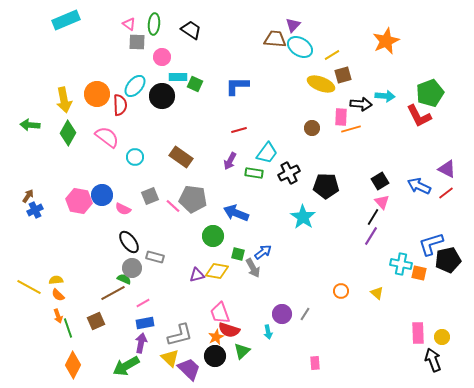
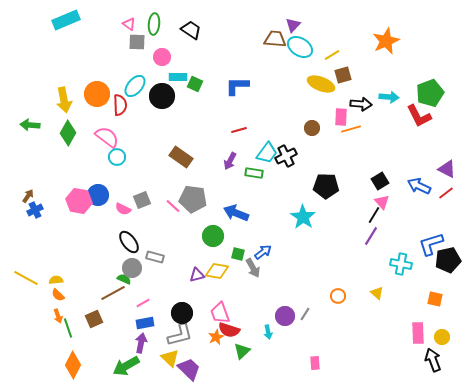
cyan arrow at (385, 96): moved 4 px right, 1 px down
cyan circle at (135, 157): moved 18 px left
black cross at (289, 173): moved 3 px left, 17 px up
blue circle at (102, 195): moved 4 px left
gray square at (150, 196): moved 8 px left, 4 px down
black line at (373, 217): moved 1 px right, 2 px up
orange square at (419, 273): moved 16 px right, 26 px down
yellow line at (29, 287): moved 3 px left, 9 px up
orange circle at (341, 291): moved 3 px left, 5 px down
purple circle at (282, 314): moved 3 px right, 2 px down
brown square at (96, 321): moved 2 px left, 2 px up
black circle at (215, 356): moved 33 px left, 43 px up
